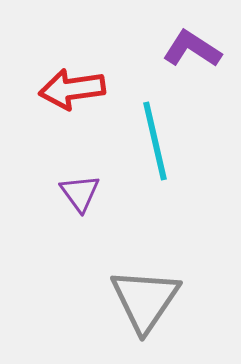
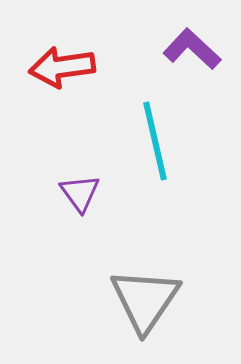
purple L-shape: rotated 10 degrees clockwise
red arrow: moved 10 px left, 22 px up
